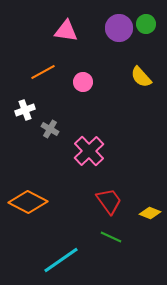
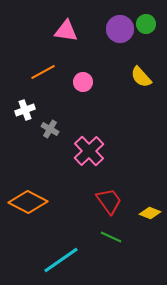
purple circle: moved 1 px right, 1 px down
